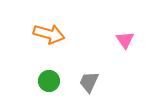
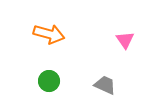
gray trapezoid: moved 16 px right, 3 px down; rotated 90 degrees clockwise
